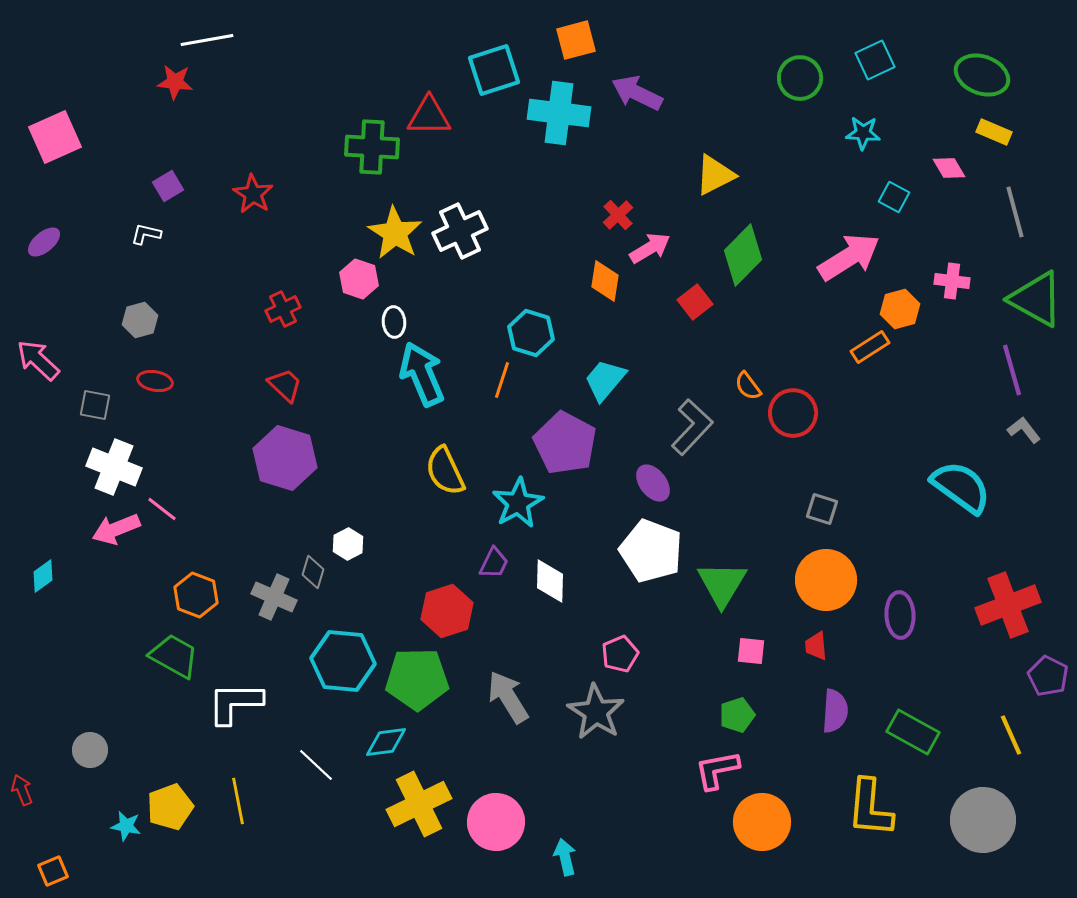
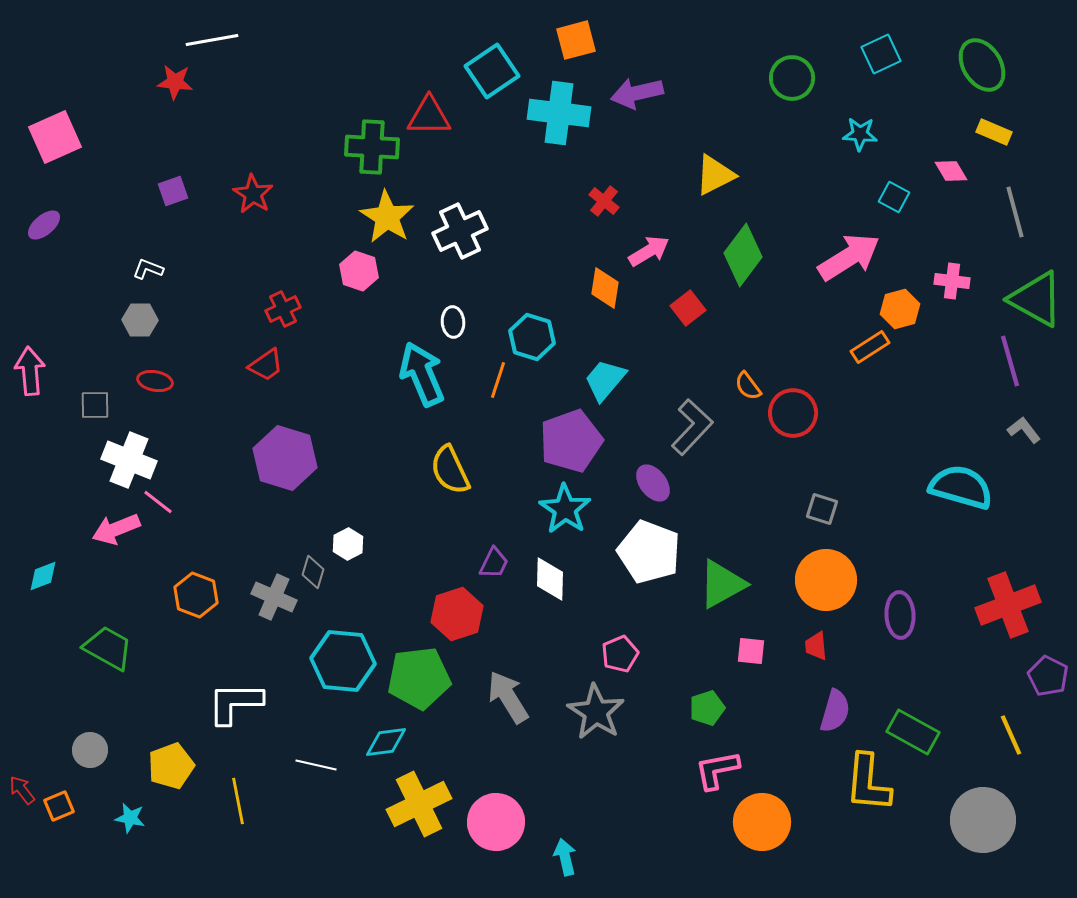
white line at (207, 40): moved 5 px right
cyan square at (875, 60): moved 6 px right, 6 px up
cyan square at (494, 70): moved 2 px left, 1 px down; rotated 16 degrees counterclockwise
green ellipse at (982, 75): moved 10 px up; rotated 38 degrees clockwise
green circle at (800, 78): moved 8 px left
purple arrow at (637, 93): rotated 39 degrees counterclockwise
cyan star at (863, 133): moved 3 px left, 1 px down
pink diamond at (949, 168): moved 2 px right, 3 px down
purple square at (168, 186): moved 5 px right, 5 px down; rotated 12 degrees clockwise
red cross at (618, 215): moved 14 px left, 14 px up; rotated 8 degrees counterclockwise
yellow star at (395, 233): moved 8 px left, 16 px up
white L-shape at (146, 234): moved 2 px right, 35 px down; rotated 8 degrees clockwise
purple ellipse at (44, 242): moved 17 px up
pink arrow at (650, 248): moved 1 px left, 3 px down
green diamond at (743, 255): rotated 8 degrees counterclockwise
pink hexagon at (359, 279): moved 8 px up
orange diamond at (605, 281): moved 7 px down
red square at (695, 302): moved 7 px left, 6 px down
gray hexagon at (140, 320): rotated 16 degrees clockwise
white ellipse at (394, 322): moved 59 px right
cyan hexagon at (531, 333): moved 1 px right, 4 px down
pink arrow at (38, 360): moved 8 px left, 11 px down; rotated 42 degrees clockwise
purple line at (1012, 370): moved 2 px left, 9 px up
orange line at (502, 380): moved 4 px left
red trapezoid at (285, 385): moved 19 px left, 20 px up; rotated 102 degrees clockwise
gray square at (95, 405): rotated 12 degrees counterclockwise
purple pentagon at (565, 443): moved 6 px right, 2 px up; rotated 24 degrees clockwise
white cross at (114, 467): moved 15 px right, 7 px up
yellow semicircle at (445, 471): moved 5 px right, 1 px up
cyan semicircle at (961, 487): rotated 20 degrees counterclockwise
cyan star at (518, 503): moved 47 px right, 6 px down; rotated 9 degrees counterclockwise
pink line at (162, 509): moved 4 px left, 7 px up
white pentagon at (651, 551): moved 2 px left, 1 px down
cyan diamond at (43, 576): rotated 16 degrees clockwise
white diamond at (550, 581): moved 2 px up
green triangle at (722, 584): rotated 30 degrees clockwise
red hexagon at (447, 611): moved 10 px right, 3 px down
green trapezoid at (174, 656): moved 66 px left, 8 px up
green pentagon at (417, 679): moved 2 px right, 1 px up; rotated 6 degrees counterclockwise
purple semicircle at (835, 711): rotated 12 degrees clockwise
green pentagon at (737, 715): moved 30 px left, 7 px up
white line at (316, 765): rotated 30 degrees counterclockwise
red arrow at (22, 790): rotated 16 degrees counterclockwise
yellow pentagon at (170, 807): moved 1 px right, 41 px up
yellow L-shape at (870, 808): moved 2 px left, 25 px up
cyan star at (126, 826): moved 4 px right, 8 px up
orange square at (53, 871): moved 6 px right, 65 px up
